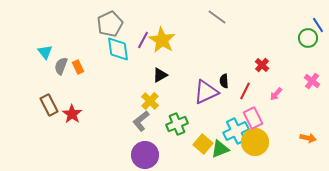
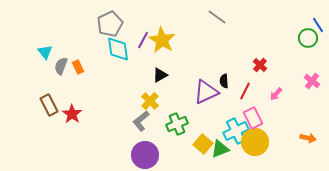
red cross: moved 2 px left
